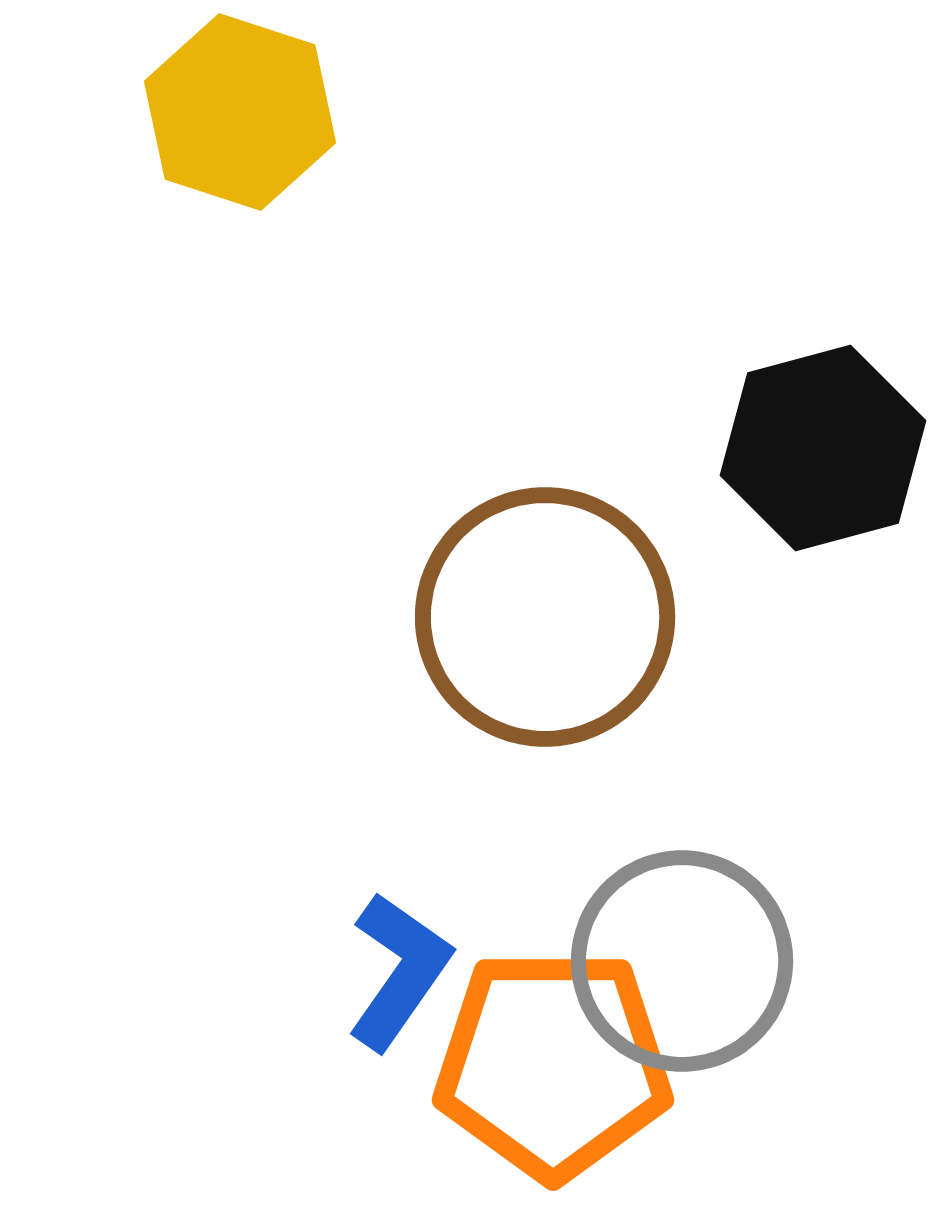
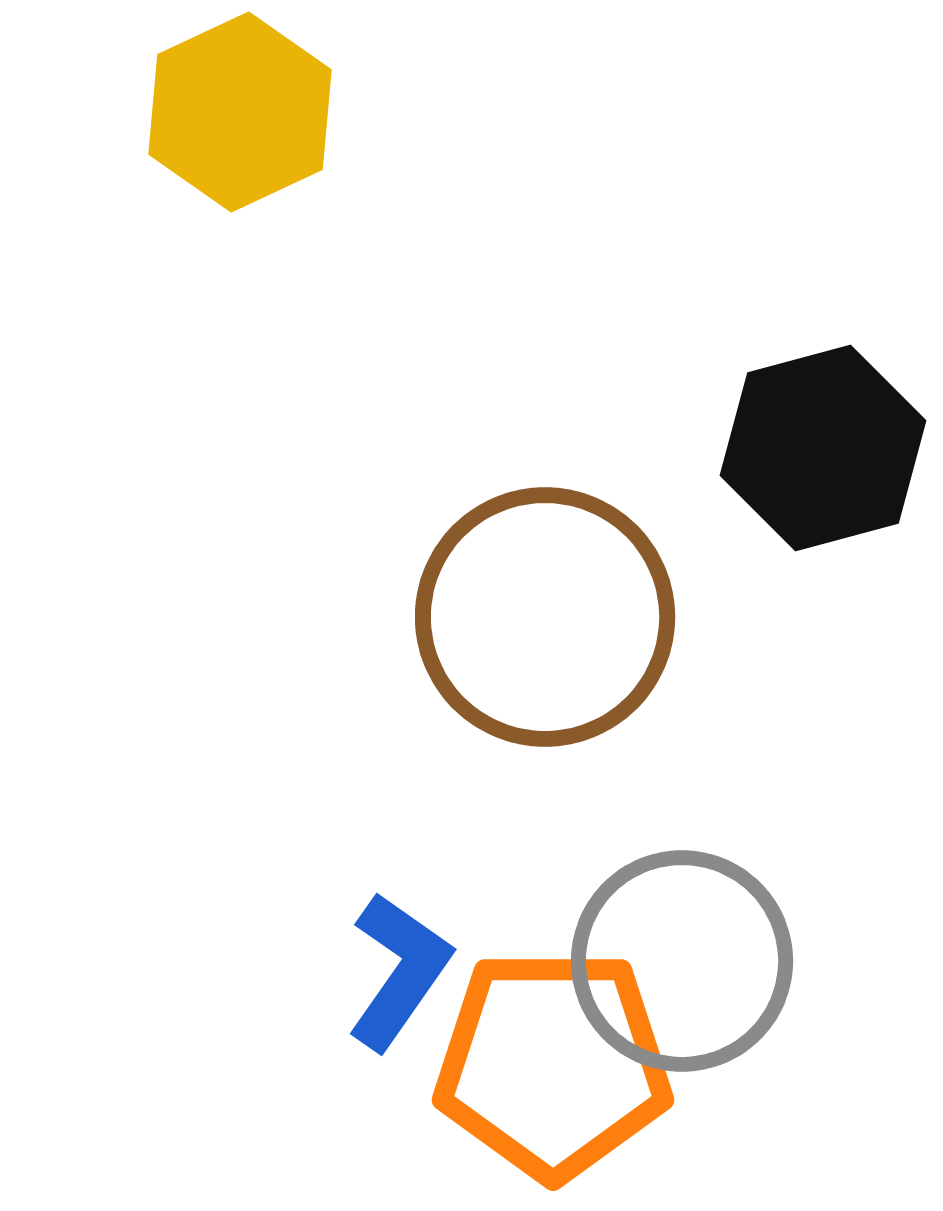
yellow hexagon: rotated 17 degrees clockwise
